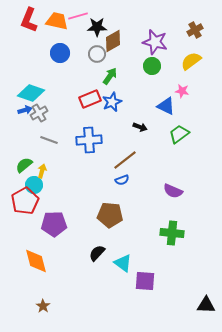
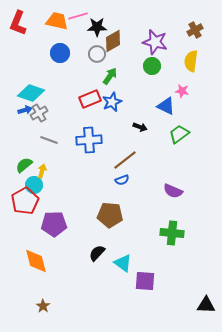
red L-shape: moved 11 px left, 3 px down
yellow semicircle: rotated 45 degrees counterclockwise
